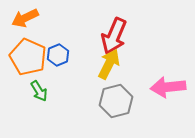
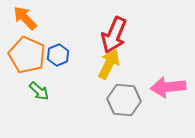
orange arrow: rotated 72 degrees clockwise
red arrow: moved 1 px up
orange pentagon: moved 1 px left, 2 px up
green arrow: rotated 15 degrees counterclockwise
gray hexagon: moved 8 px right, 1 px up; rotated 20 degrees clockwise
